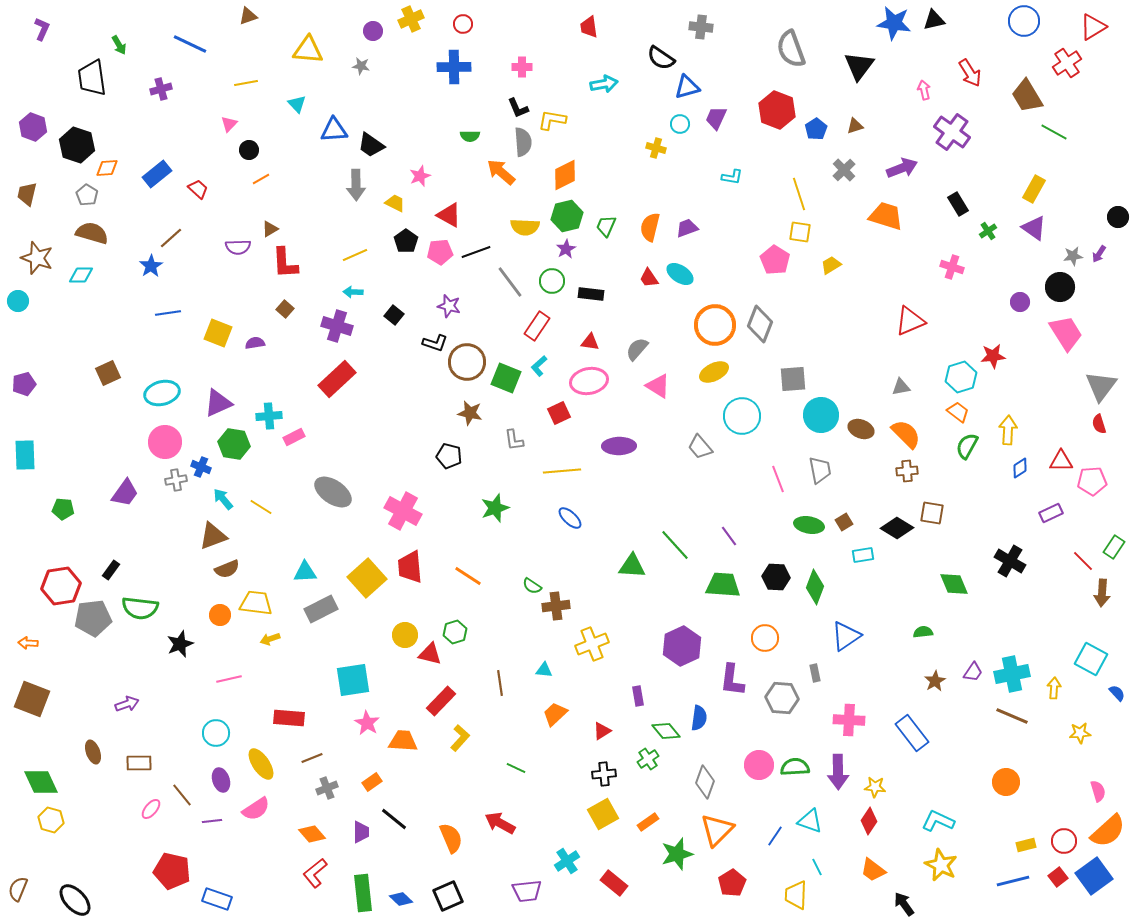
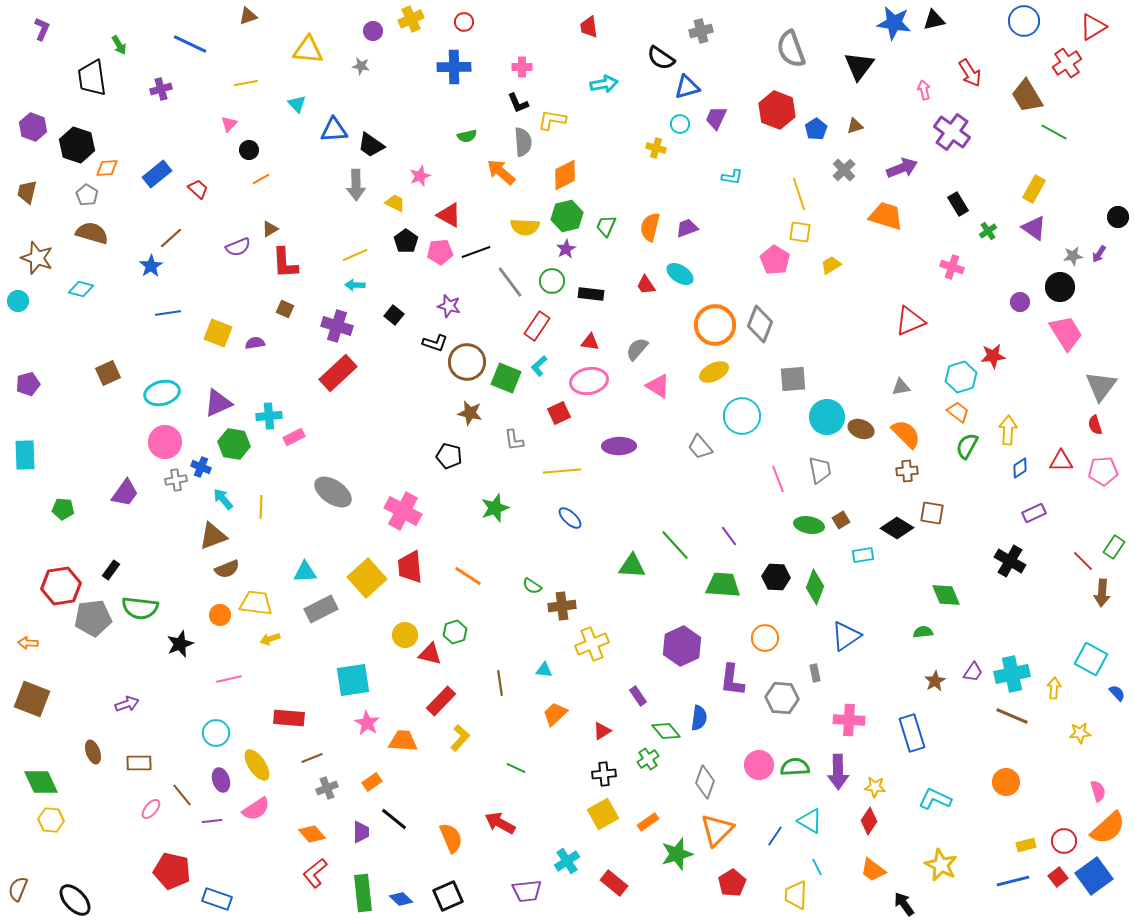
red circle at (463, 24): moved 1 px right, 2 px up
gray cross at (701, 27): moved 4 px down; rotated 20 degrees counterclockwise
black L-shape at (518, 108): moved 5 px up
green semicircle at (470, 136): moved 3 px left; rotated 12 degrees counterclockwise
brown trapezoid at (27, 194): moved 2 px up
purple semicircle at (238, 247): rotated 20 degrees counterclockwise
cyan diamond at (81, 275): moved 14 px down; rotated 15 degrees clockwise
red trapezoid at (649, 278): moved 3 px left, 7 px down
cyan arrow at (353, 292): moved 2 px right, 7 px up
brown square at (285, 309): rotated 18 degrees counterclockwise
red rectangle at (337, 379): moved 1 px right, 6 px up
purple pentagon at (24, 384): moved 4 px right
cyan circle at (821, 415): moved 6 px right, 2 px down
red semicircle at (1099, 424): moved 4 px left, 1 px down
pink pentagon at (1092, 481): moved 11 px right, 10 px up
yellow line at (261, 507): rotated 60 degrees clockwise
purple rectangle at (1051, 513): moved 17 px left
brown square at (844, 522): moved 3 px left, 2 px up
green diamond at (954, 584): moved 8 px left, 11 px down
brown cross at (556, 606): moved 6 px right
purple rectangle at (638, 696): rotated 24 degrees counterclockwise
blue rectangle at (912, 733): rotated 21 degrees clockwise
yellow ellipse at (261, 764): moved 4 px left, 1 px down
yellow hexagon at (51, 820): rotated 10 degrees counterclockwise
cyan triangle at (810, 821): rotated 12 degrees clockwise
cyan L-shape at (938, 821): moved 3 px left, 22 px up
orange semicircle at (1108, 831): moved 3 px up
